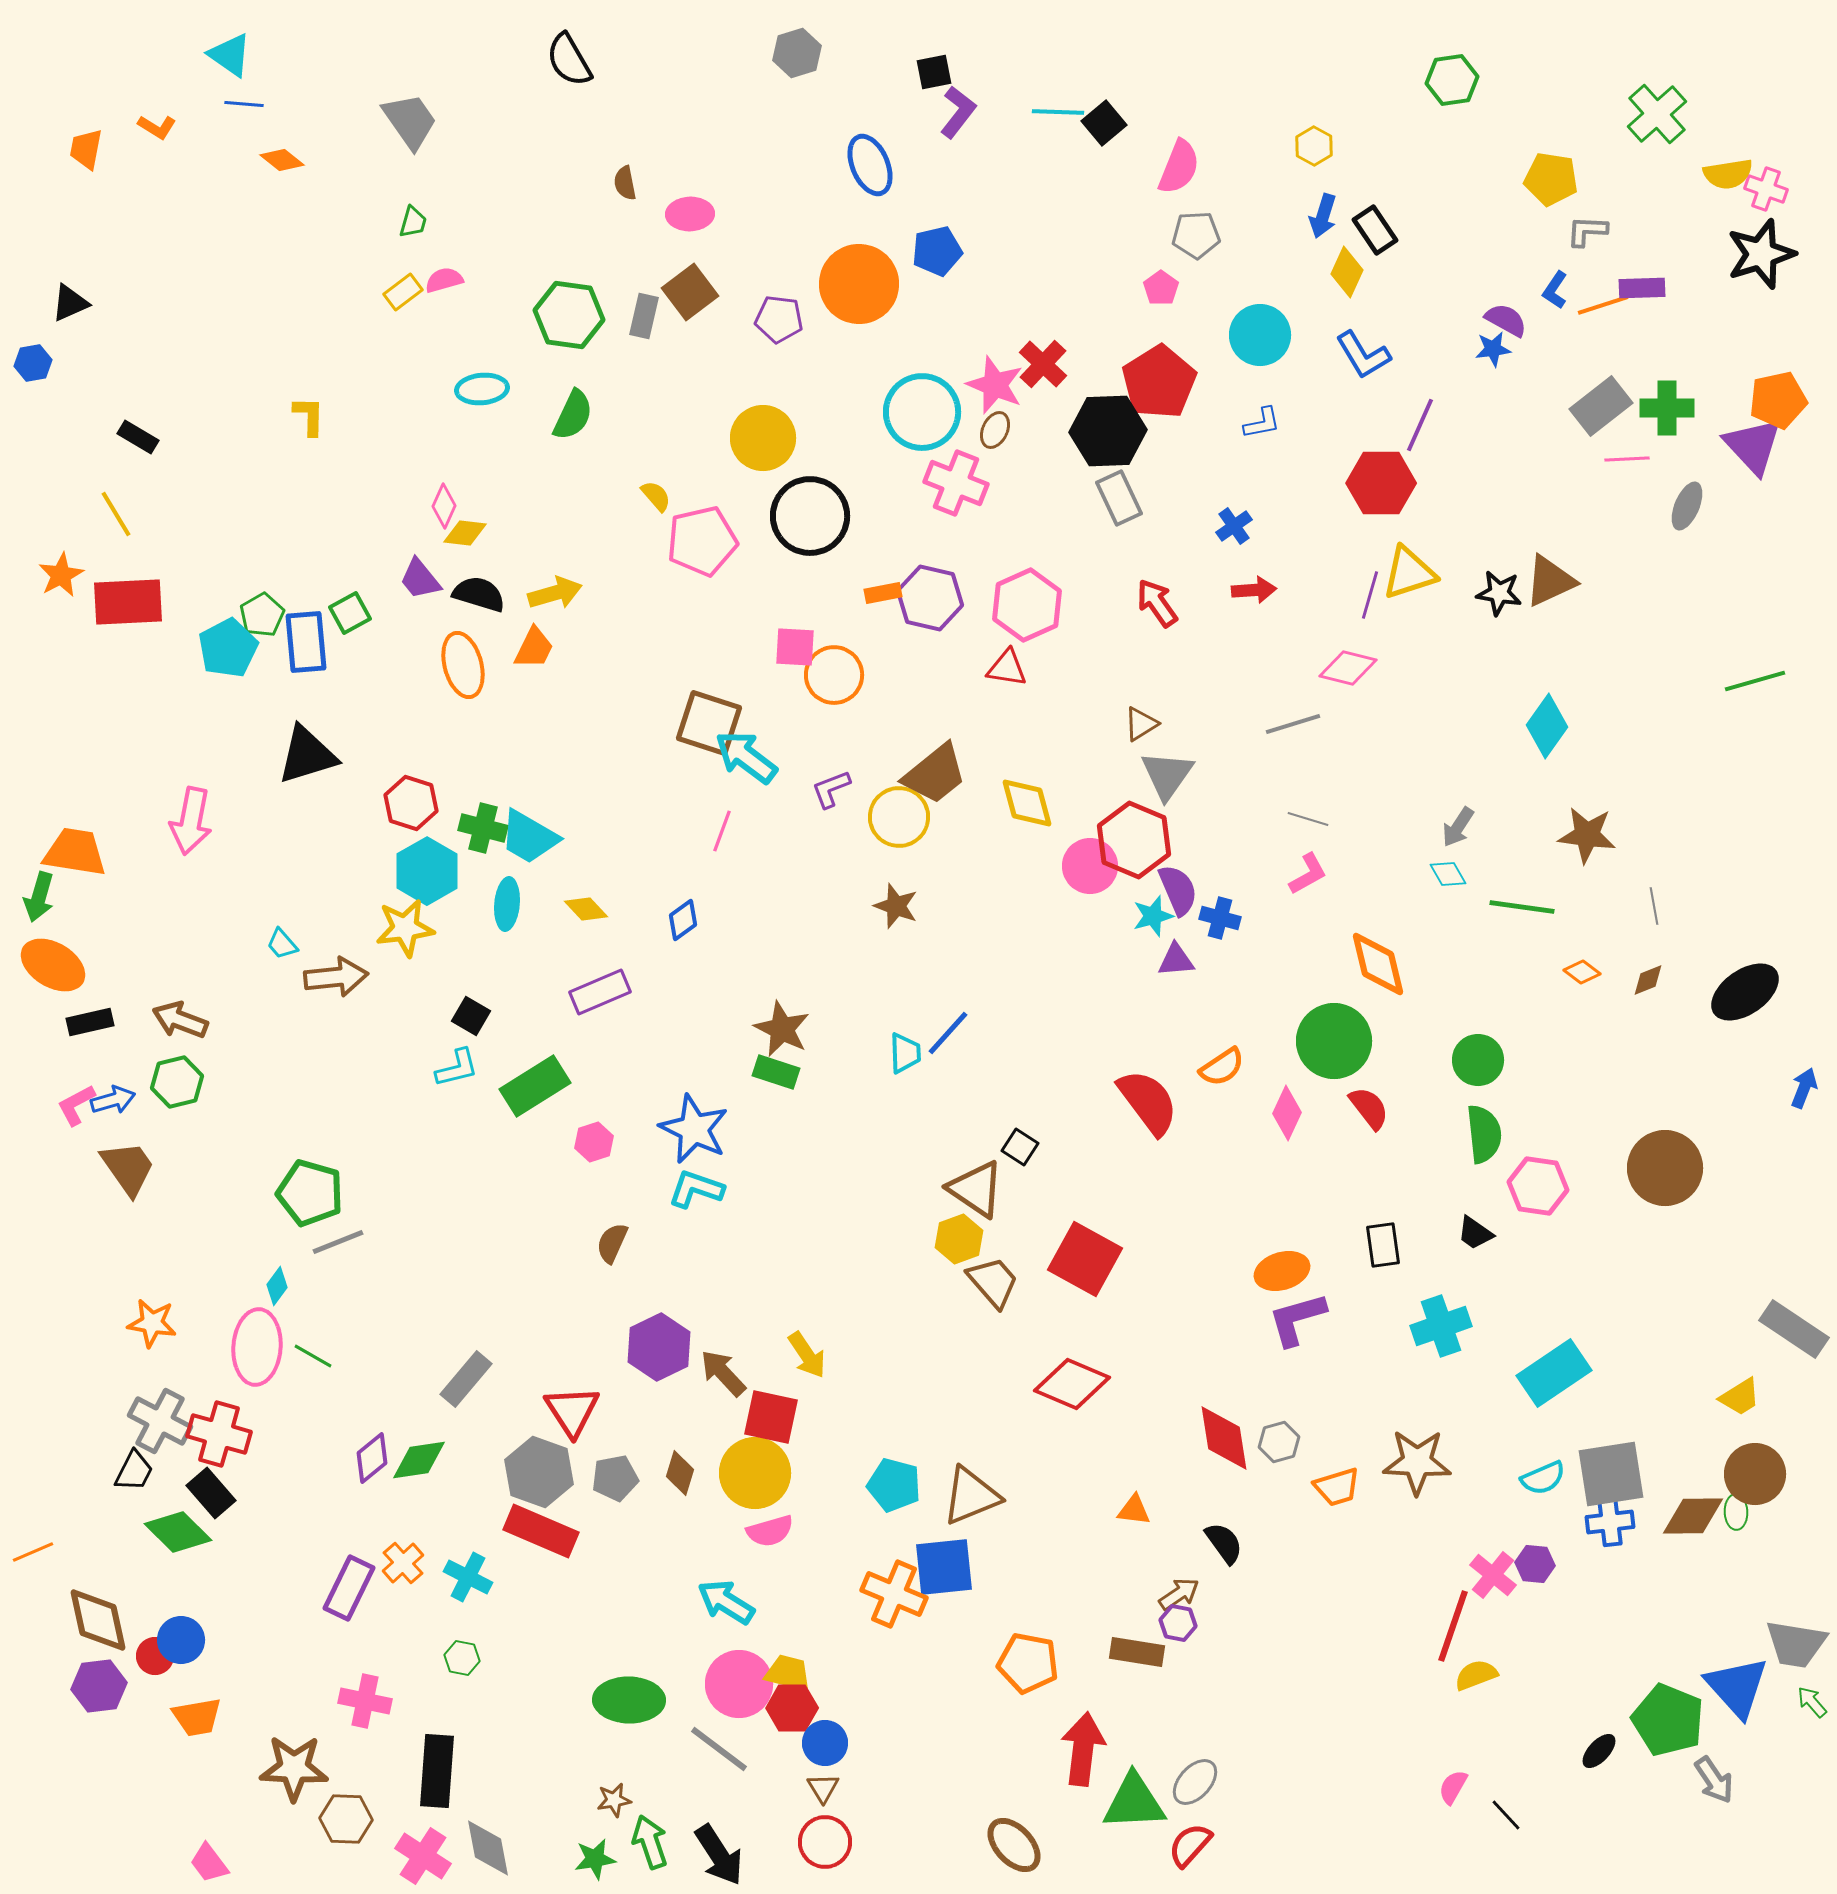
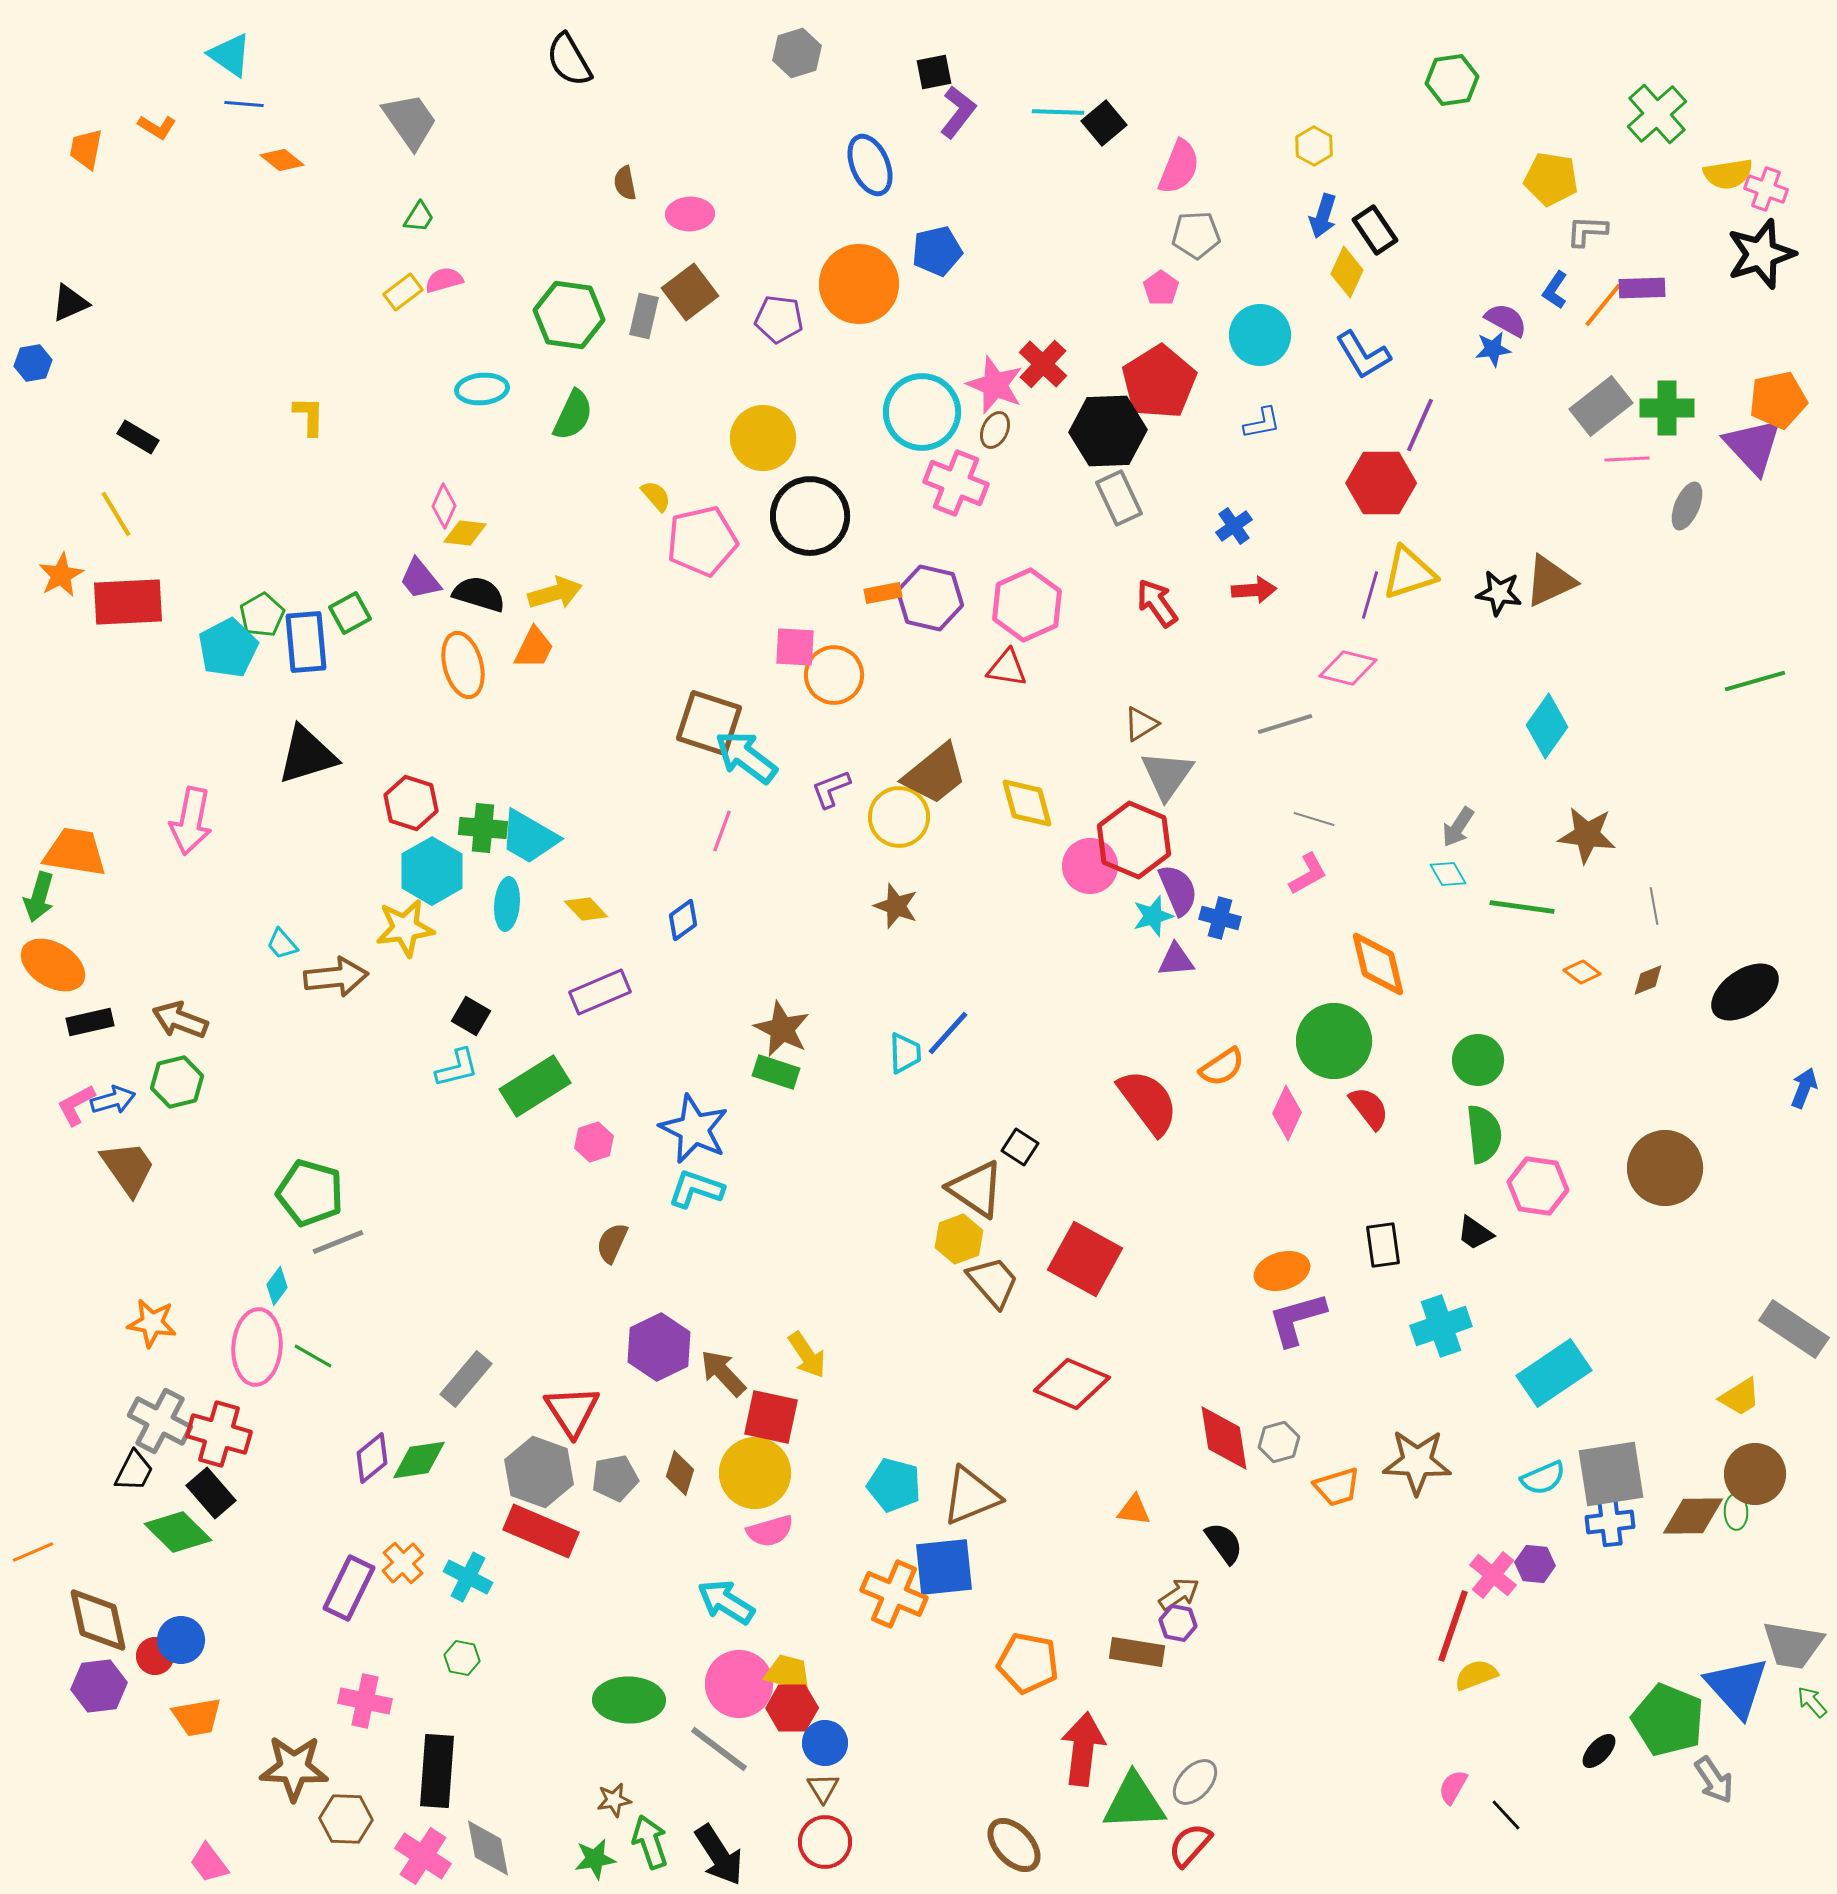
green trapezoid at (413, 222): moved 6 px right, 5 px up; rotated 16 degrees clockwise
orange line at (1603, 305): rotated 33 degrees counterclockwise
gray line at (1293, 724): moved 8 px left
gray line at (1308, 819): moved 6 px right
green cross at (483, 828): rotated 9 degrees counterclockwise
cyan hexagon at (427, 871): moved 5 px right
gray trapezoid at (1796, 1644): moved 3 px left, 1 px down
